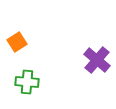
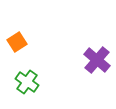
green cross: rotated 30 degrees clockwise
